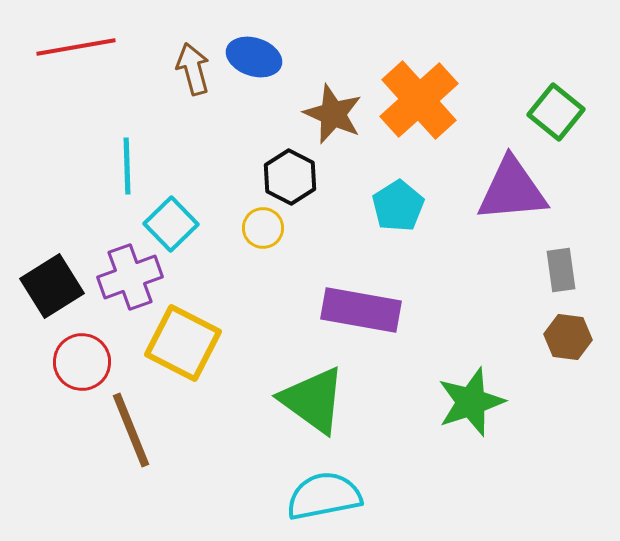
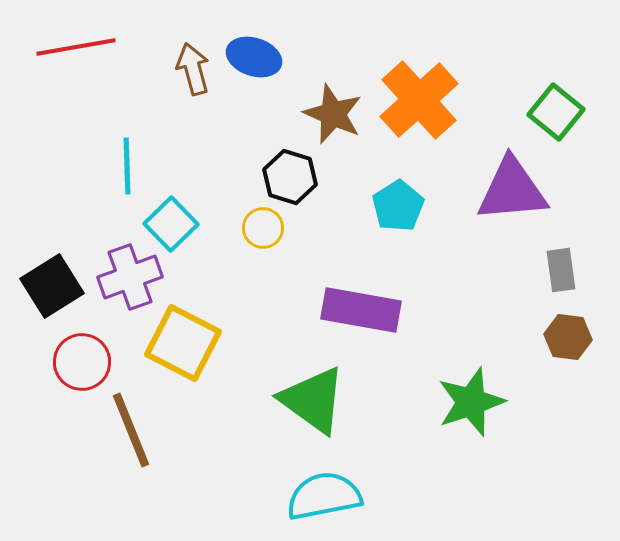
black hexagon: rotated 10 degrees counterclockwise
